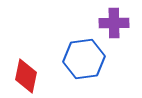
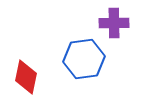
red diamond: moved 1 px down
